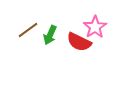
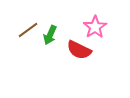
red semicircle: moved 8 px down
